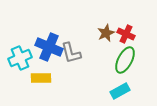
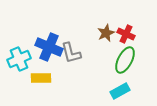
cyan cross: moved 1 px left, 1 px down
